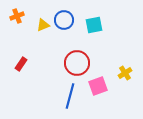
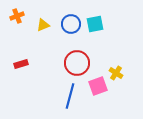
blue circle: moved 7 px right, 4 px down
cyan square: moved 1 px right, 1 px up
red rectangle: rotated 40 degrees clockwise
yellow cross: moved 9 px left; rotated 24 degrees counterclockwise
